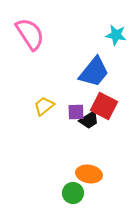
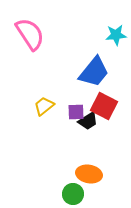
cyan star: rotated 15 degrees counterclockwise
black trapezoid: moved 1 px left, 1 px down
green circle: moved 1 px down
